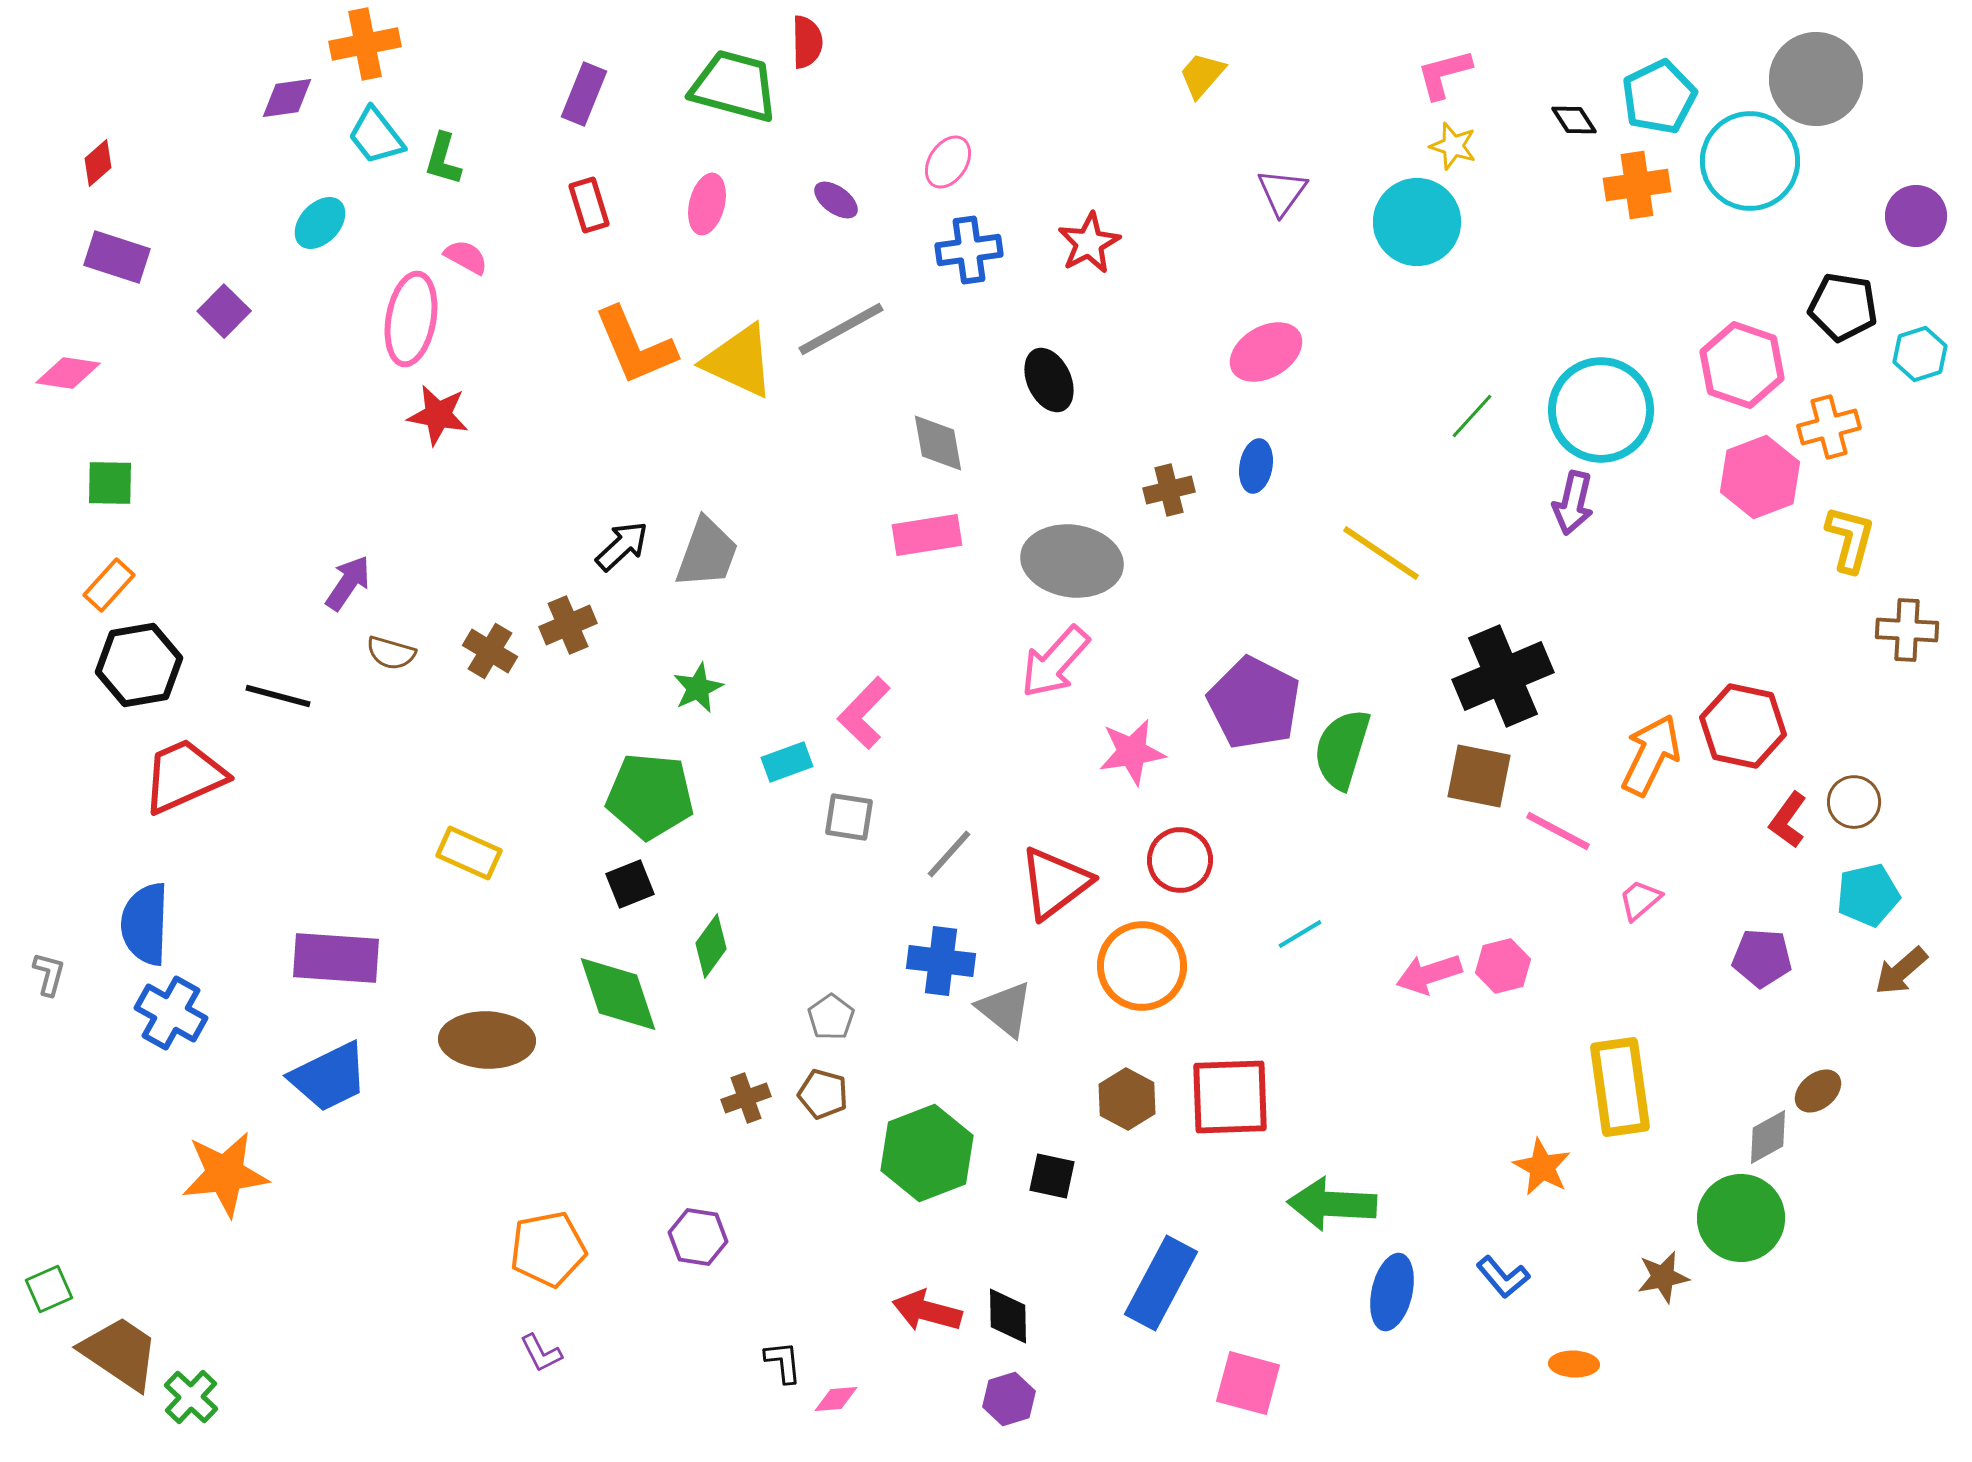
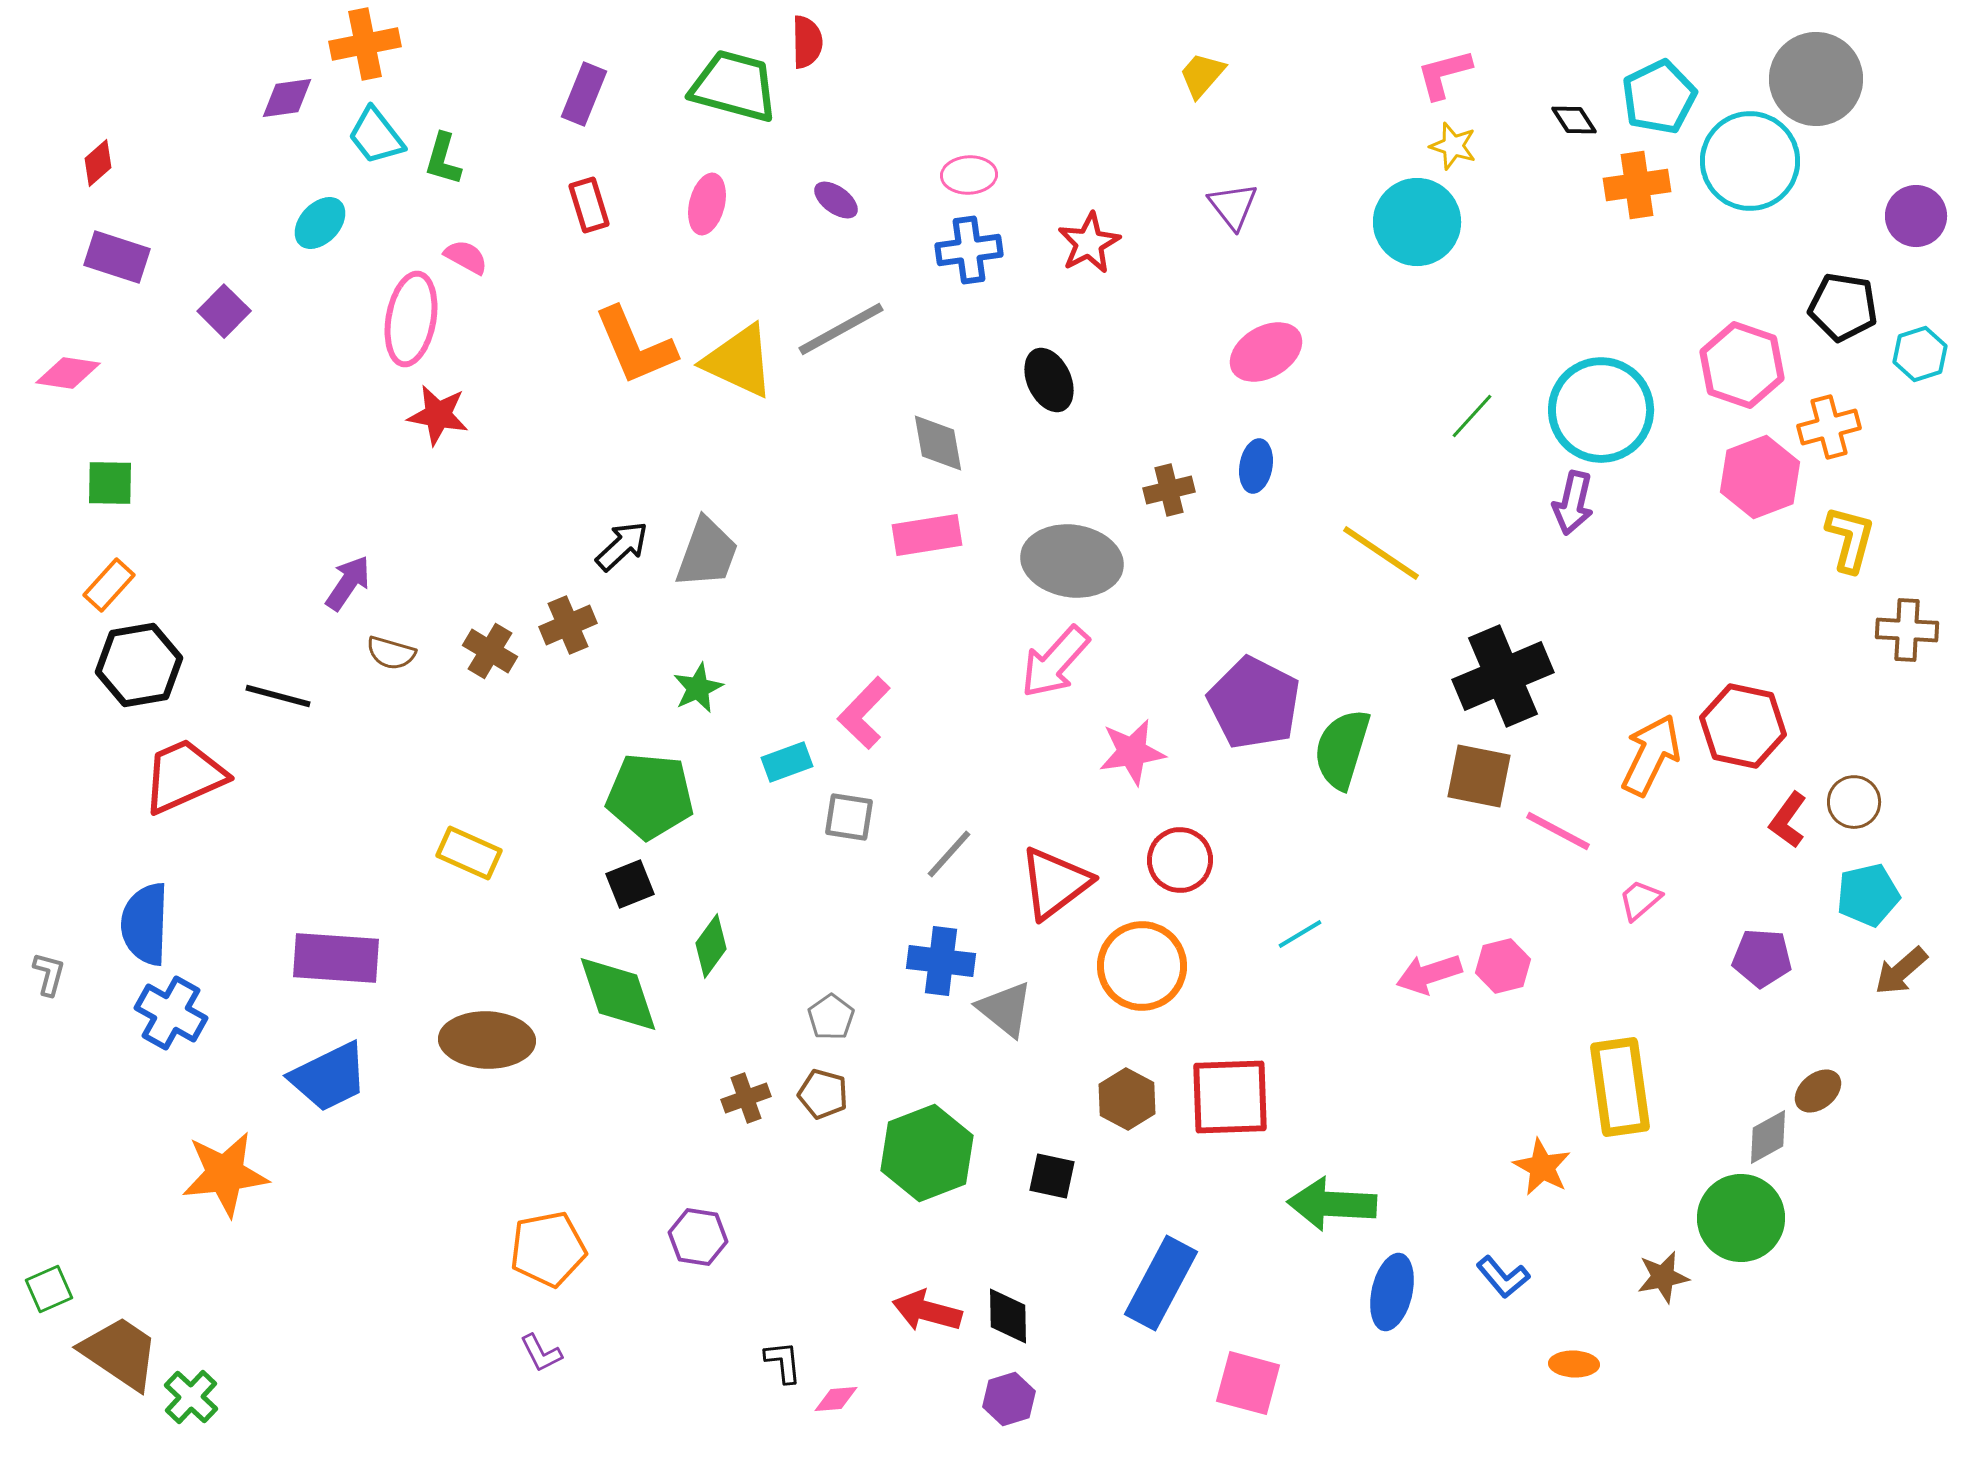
pink ellipse at (948, 162): moved 21 px right, 13 px down; rotated 54 degrees clockwise
purple triangle at (1282, 192): moved 49 px left, 14 px down; rotated 14 degrees counterclockwise
